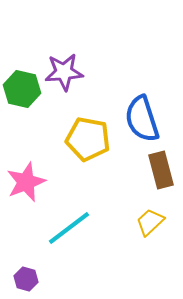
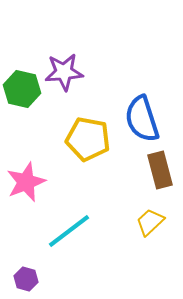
brown rectangle: moved 1 px left
cyan line: moved 3 px down
